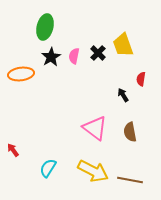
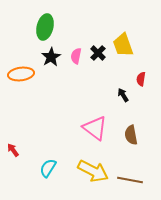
pink semicircle: moved 2 px right
brown semicircle: moved 1 px right, 3 px down
